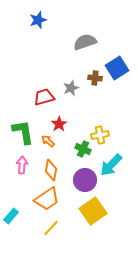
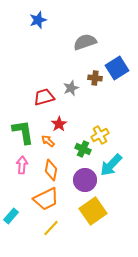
yellow cross: rotated 18 degrees counterclockwise
orange trapezoid: moved 1 px left; rotated 8 degrees clockwise
